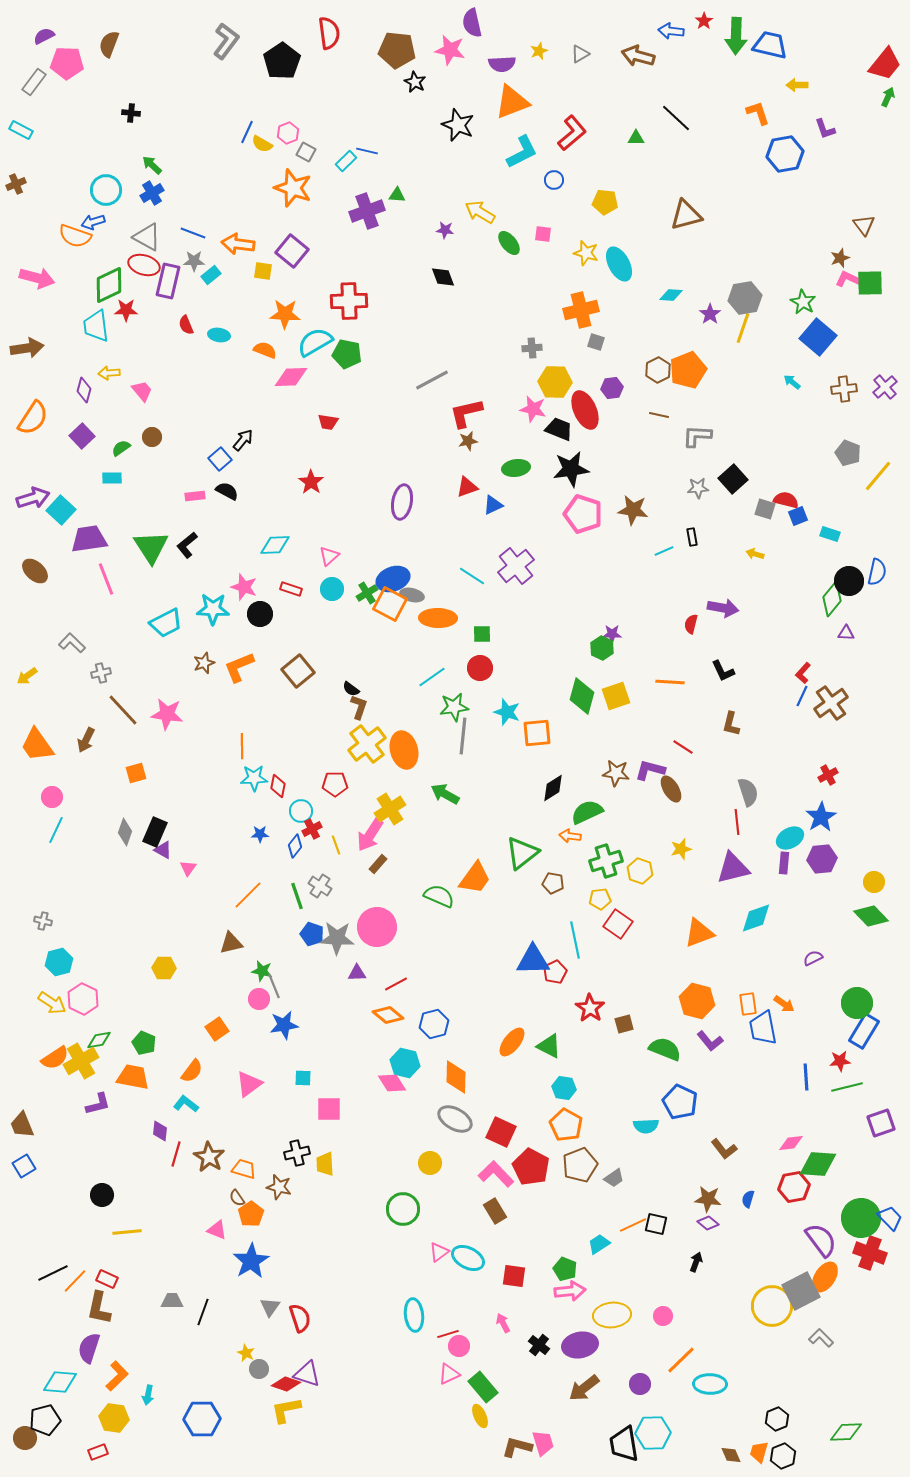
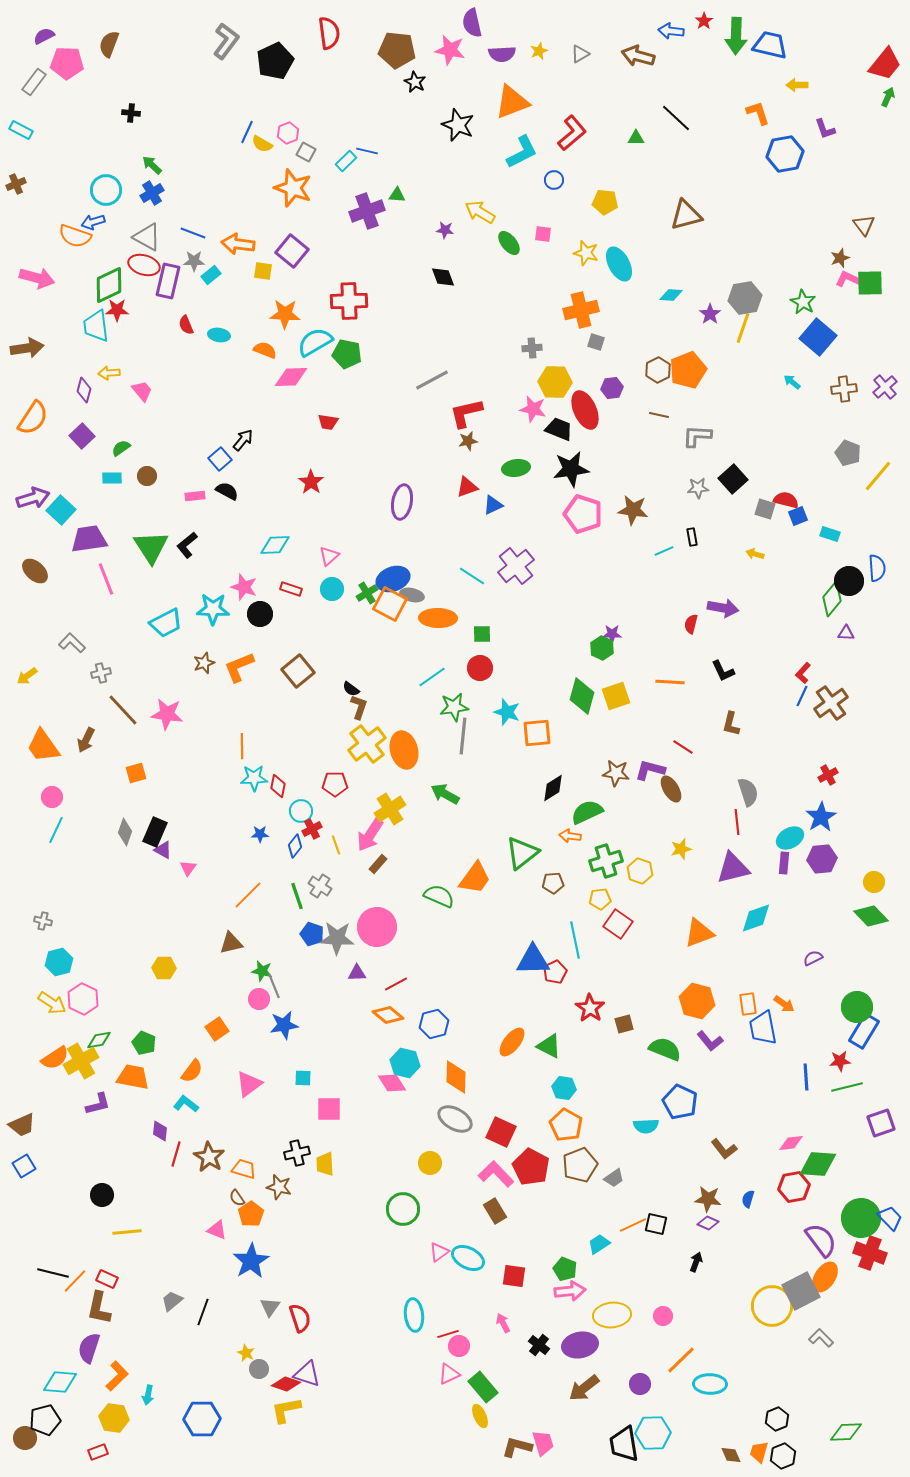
black pentagon at (282, 61): moved 7 px left; rotated 9 degrees clockwise
purple semicircle at (502, 64): moved 10 px up
red star at (126, 310): moved 9 px left
brown circle at (152, 437): moved 5 px left, 39 px down
blue semicircle at (877, 572): moved 4 px up; rotated 16 degrees counterclockwise
orange trapezoid at (37, 745): moved 6 px right, 1 px down
brown pentagon at (553, 883): rotated 15 degrees counterclockwise
green circle at (857, 1003): moved 4 px down
brown trapezoid at (22, 1125): rotated 92 degrees counterclockwise
purple diamond at (708, 1223): rotated 15 degrees counterclockwise
black line at (53, 1273): rotated 40 degrees clockwise
gray trapezoid at (172, 1301): rotated 40 degrees counterclockwise
